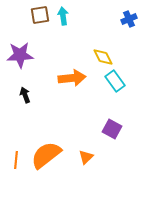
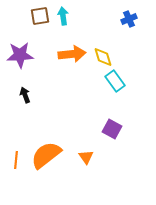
brown square: moved 1 px down
yellow diamond: rotated 10 degrees clockwise
orange arrow: moved 24 px up
orange triangle: rotated 21 degrees counterclockwise
